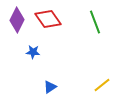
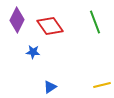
red diamond: moved 2 px right, 7 px down
yellow line: rotated 24 degrees clockwise
